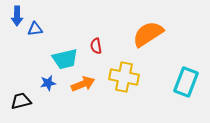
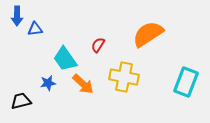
red semicircle: moved 2 px right, 1 px up; rotated 42 degrees clockwise
cyan trapezoid: rotated 68 degrees clockwise
orange arrow: rotated 65 degrees clockwise
